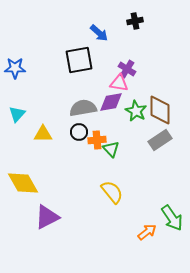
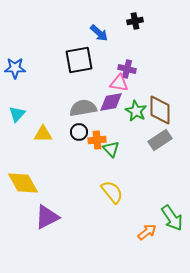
purple cross: rotated 18 degrees counterclockwise
